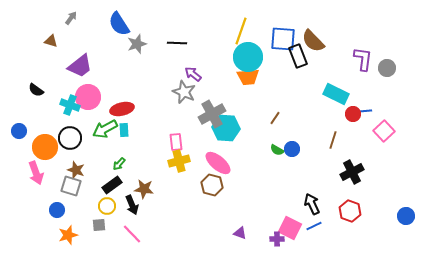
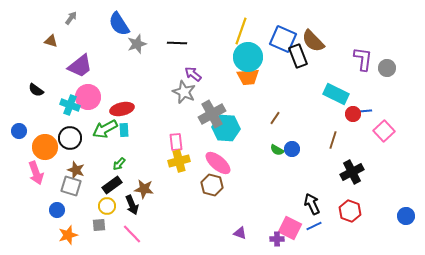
blue square at (283, 39): rotated 20 degrees clockwise
